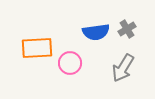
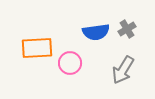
gray arrow: moved 2 px down
